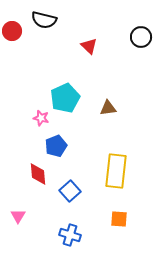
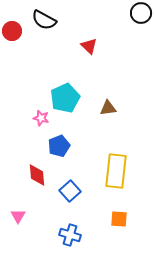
black semicircle: rotated 15 degrees clockwise
black circle: moved 24 px up
blue pentagon: moved 3 px right
red diamond: moved 1 px left, 1 px down
